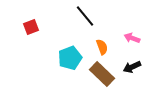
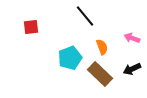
red square: rotated 14 degrees clockwise
black arrow: moved 2 px down
brown rectangle: moved 2 px left
